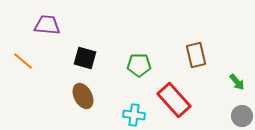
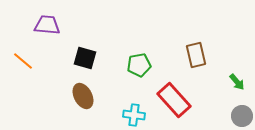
green pentagon: rotated 10 degrees counterclockwise
